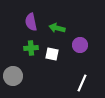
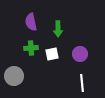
green arrow: moved 1 px right, 1 px down; rotated 105 degrees counterclockwise
purple circle: moved 9 px down
white square: rotated 24 degrees counterclockwise
gray circle: moved 1 px right
white line: rotated 30 degrees counterclockwise
